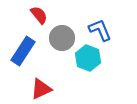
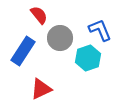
gray circle: moved 2 px left
cyan hexagon: rotated 20 degrees clockwise
